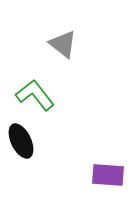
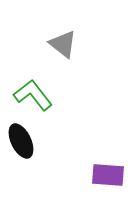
green L-shape: moved 2 px left
